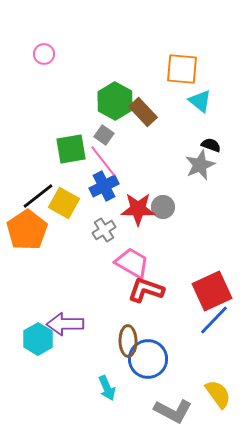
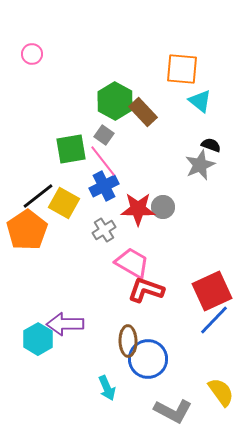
pink circle: moved 12 px left
yellow semicircle: moved 3 px right, 2 px up
